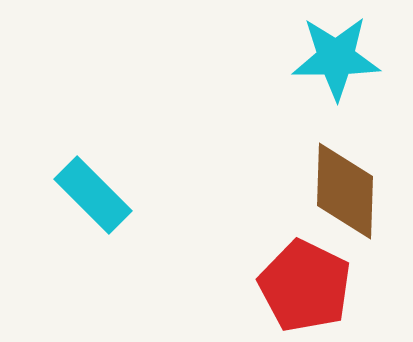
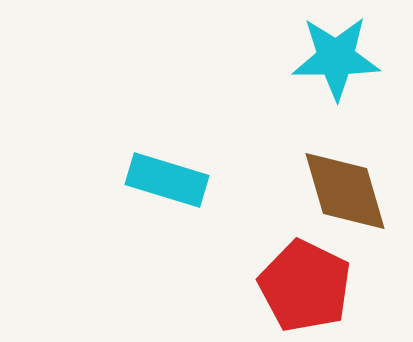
brown diamond: rotated 18 degrees counterclockwise
cyan rectangle: moved 74 px right, 15 px up; rotated 28 degrees counterclockwise
